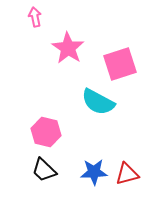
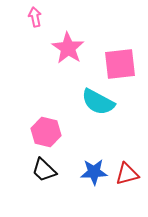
pink square: rotated 12 degrees clockwise
